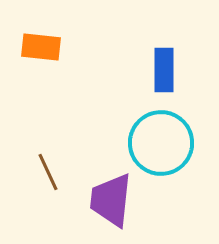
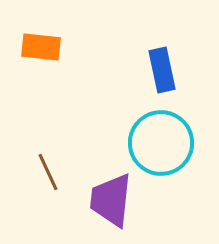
blue rectangle: moved 2 px left; rotated 12 degrees counterclockwise
